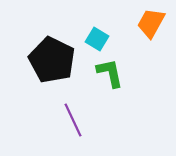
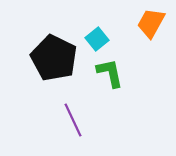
cyan square: rotated 20 degrees clockwise
black pentagon: moved 2 px right, 2 px up
